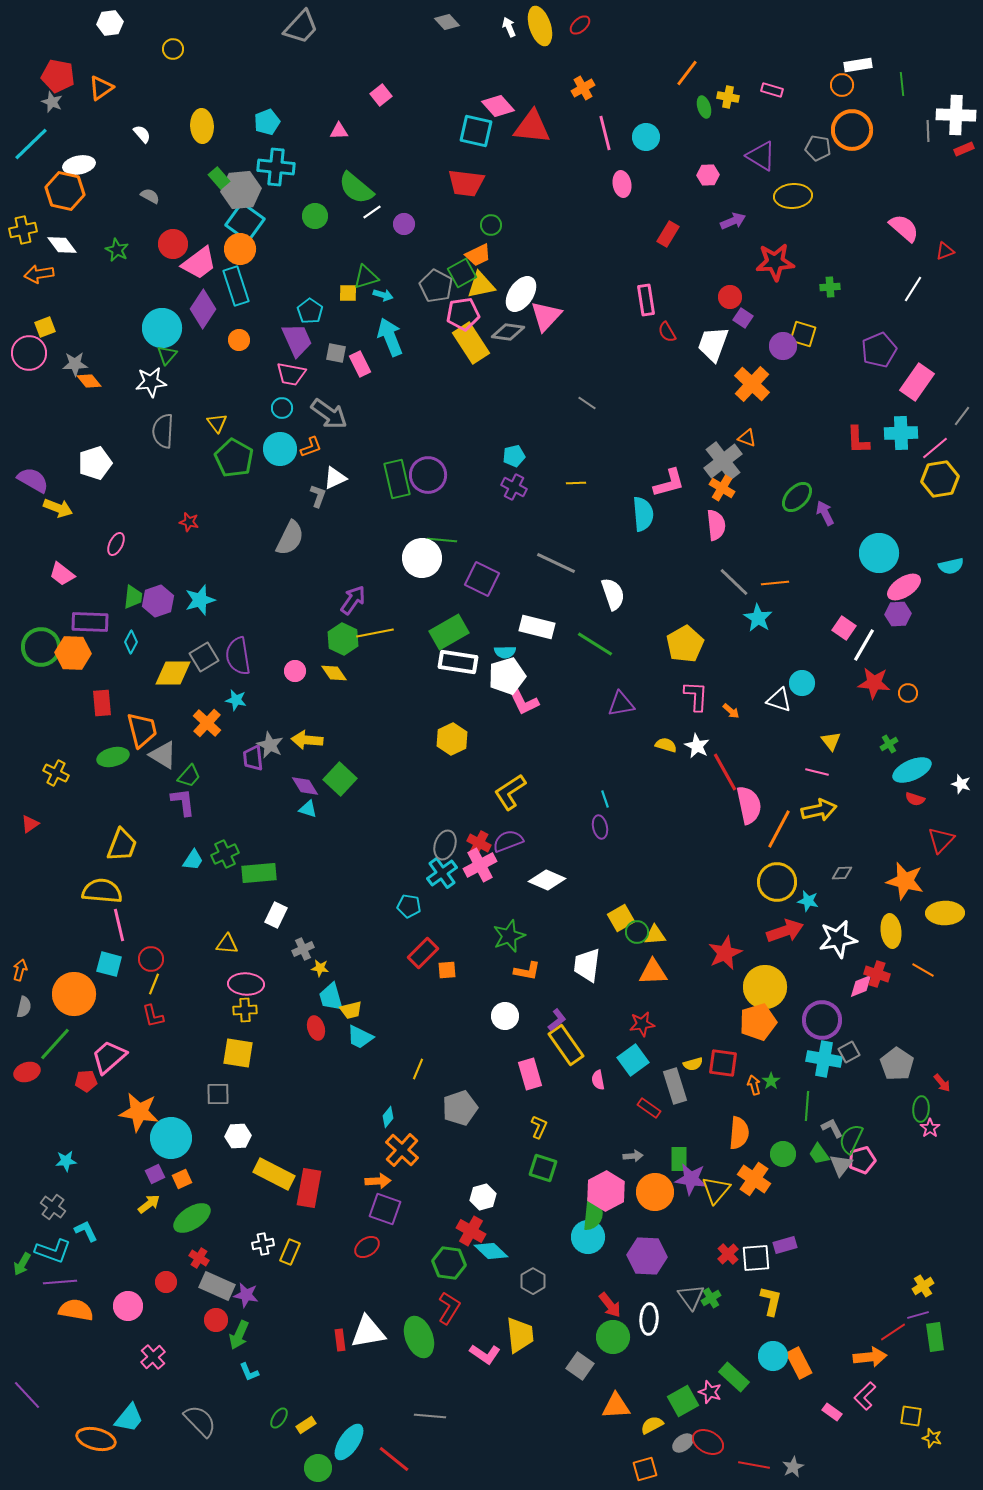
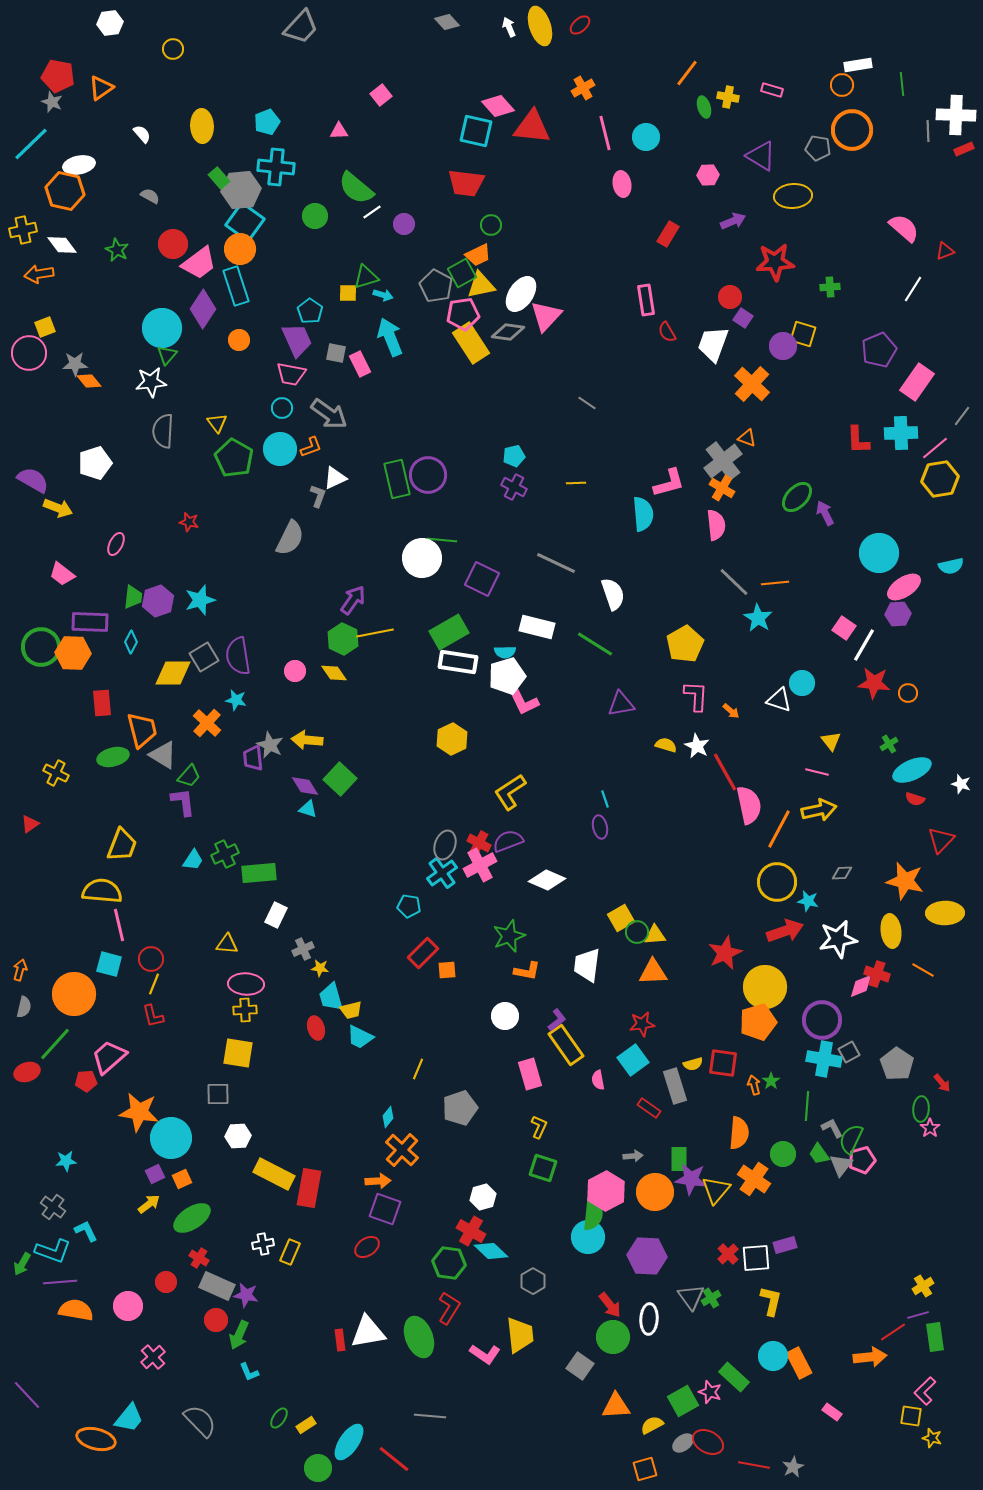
pink L-shape at (865, 1396): moved 60 px right, 5 px up
